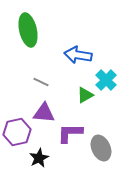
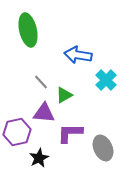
gray line: rotated 21 degrees clockwise
green triangle: moved 21 px left
gray ellipse: moved 2 px right
